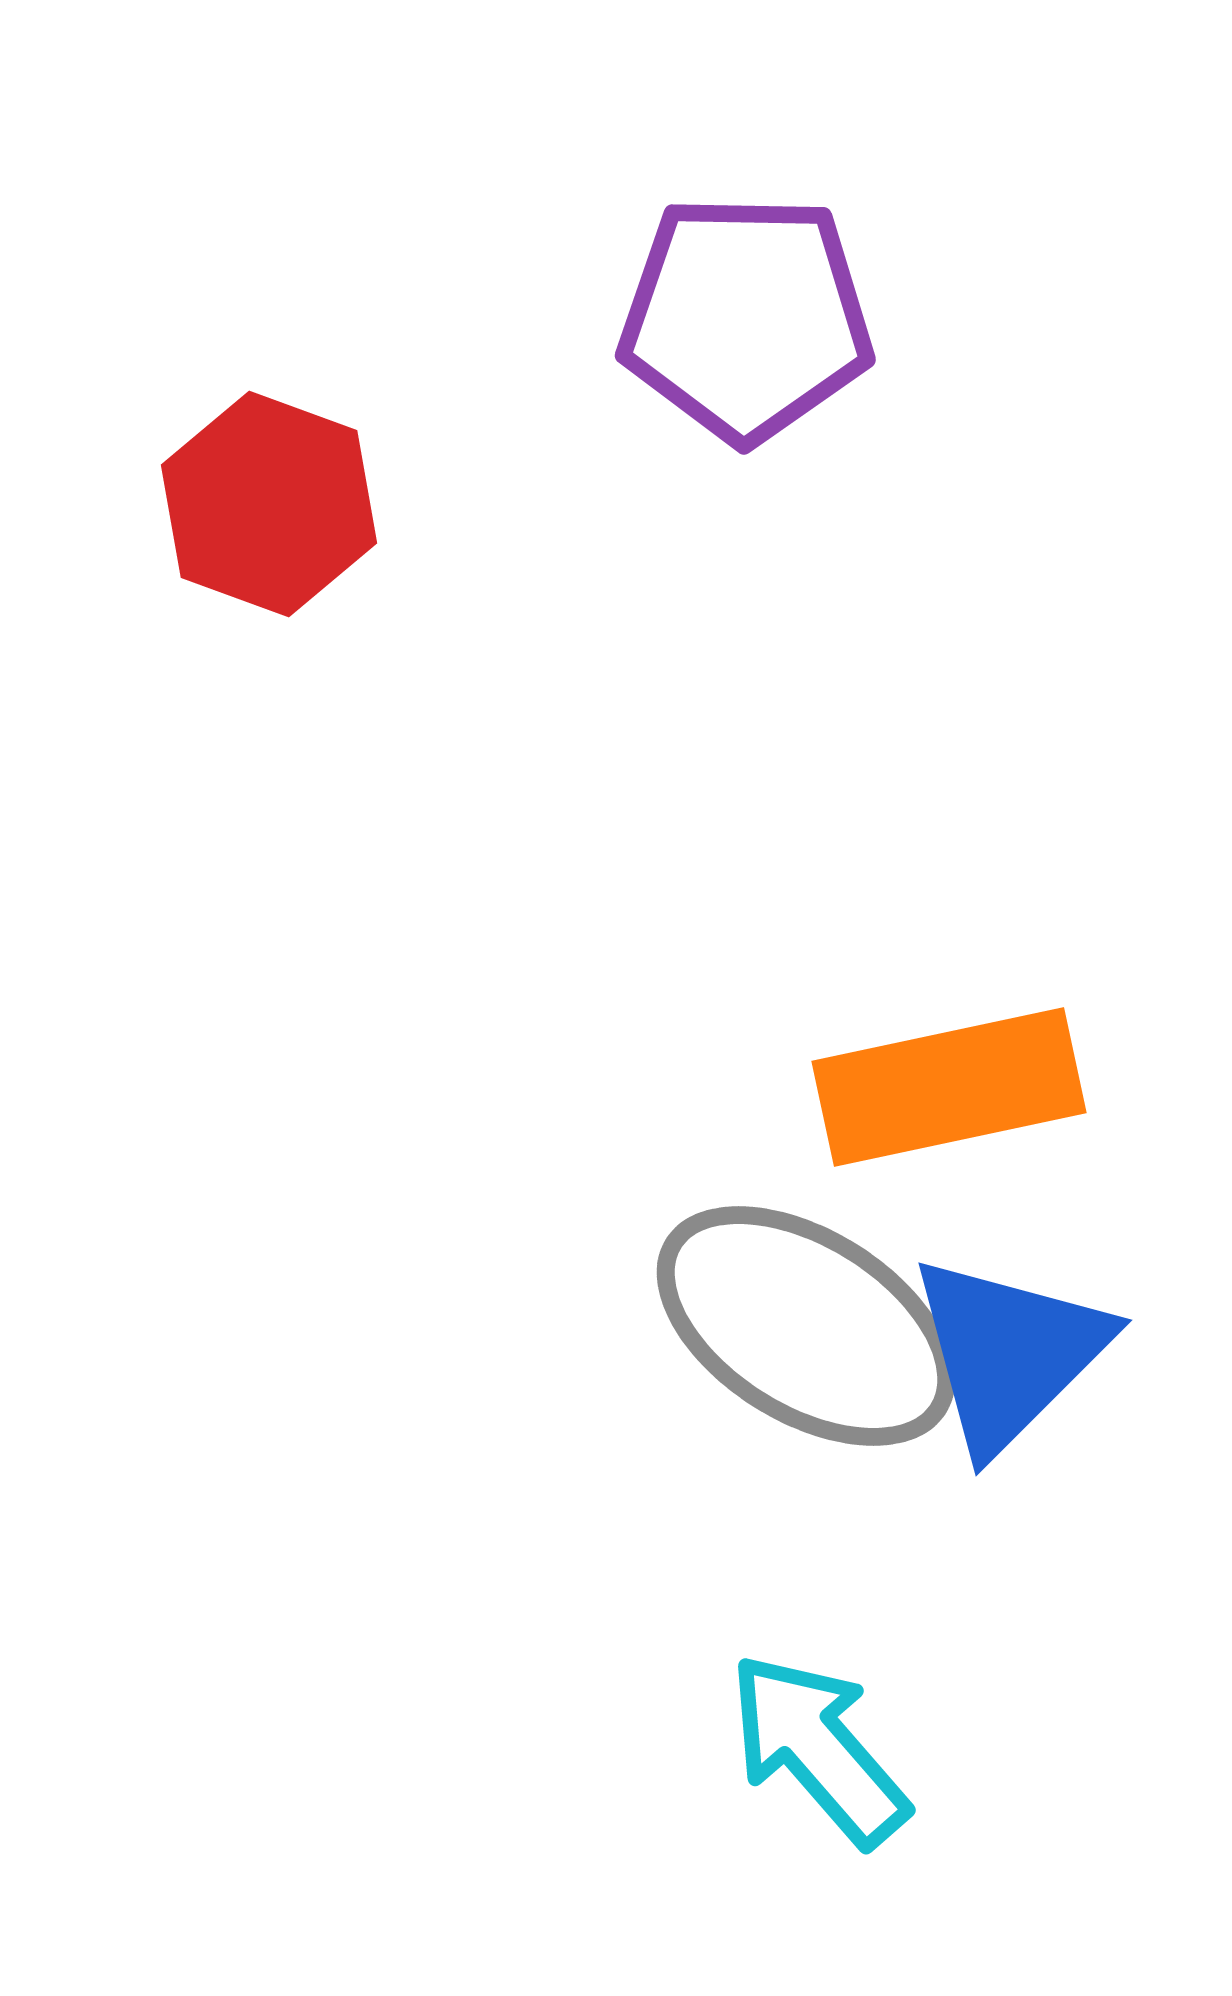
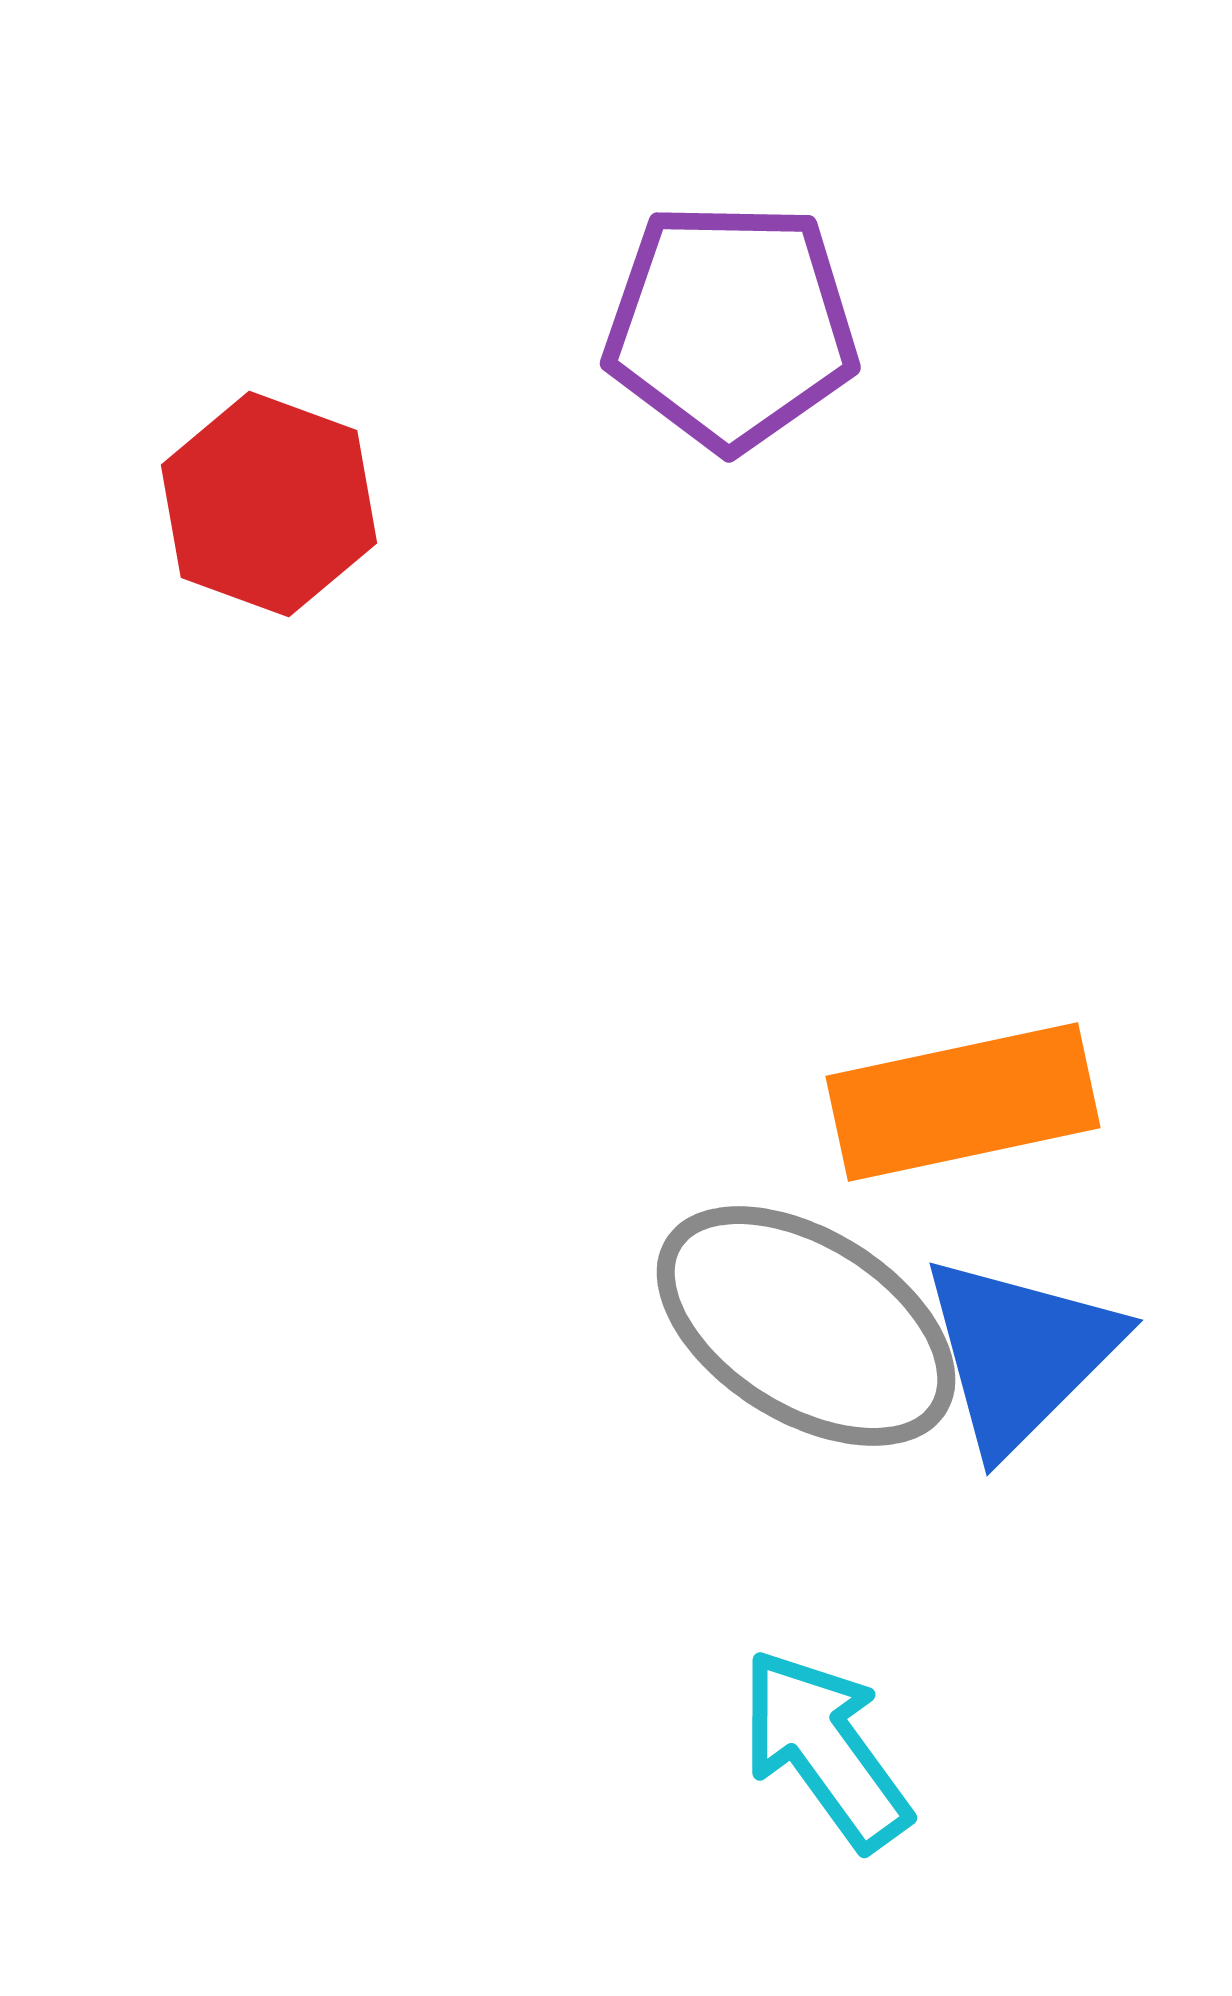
purple pentagon: moved 15 px left, 8 px down
orange rectangle: moved 14 px right, 15 px down
blue triangle: moved 11 px right
cyan arrow: moved 7 px right; rotated 5 degrees clockwise
